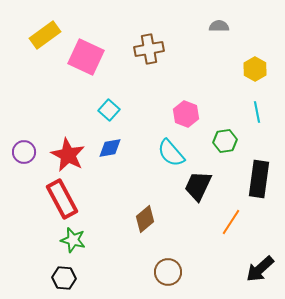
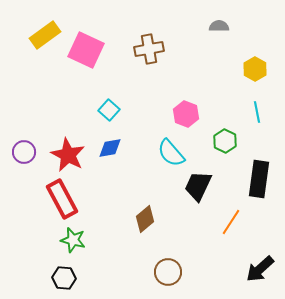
pink square: moved 7 px up
green hexagon: rotated 25 degrees counterclockwise
